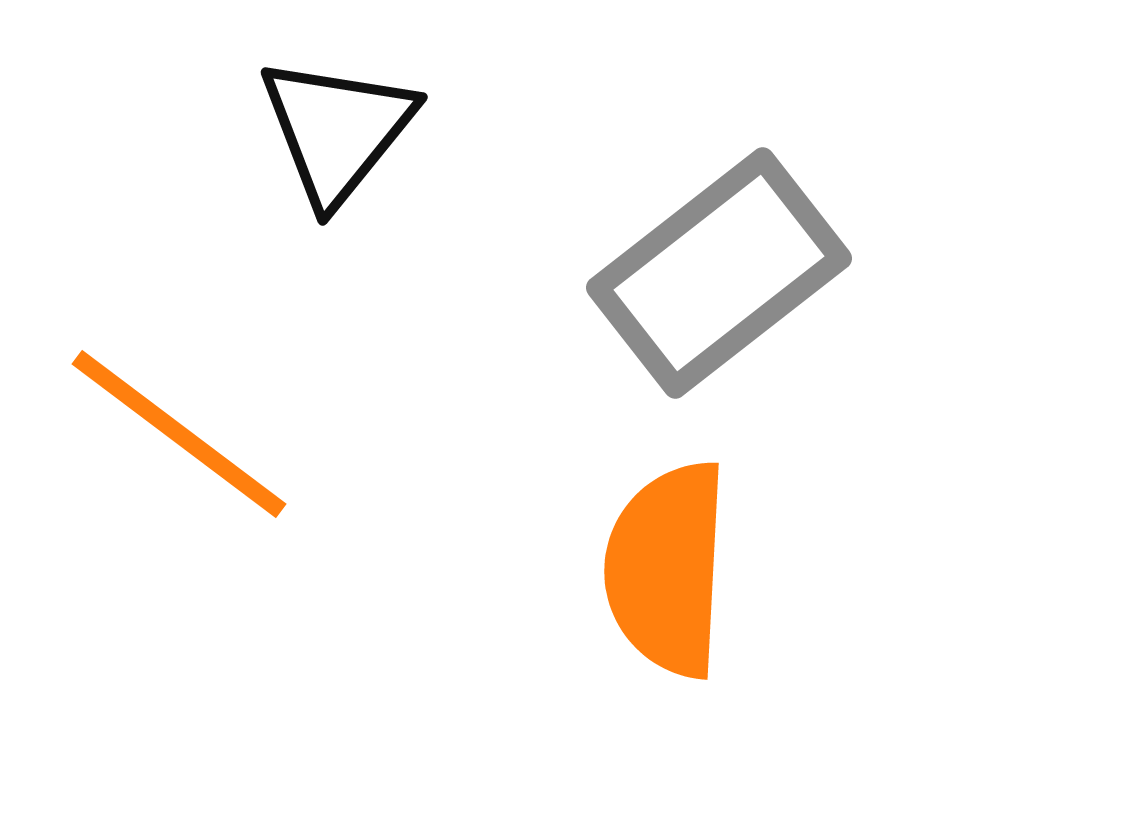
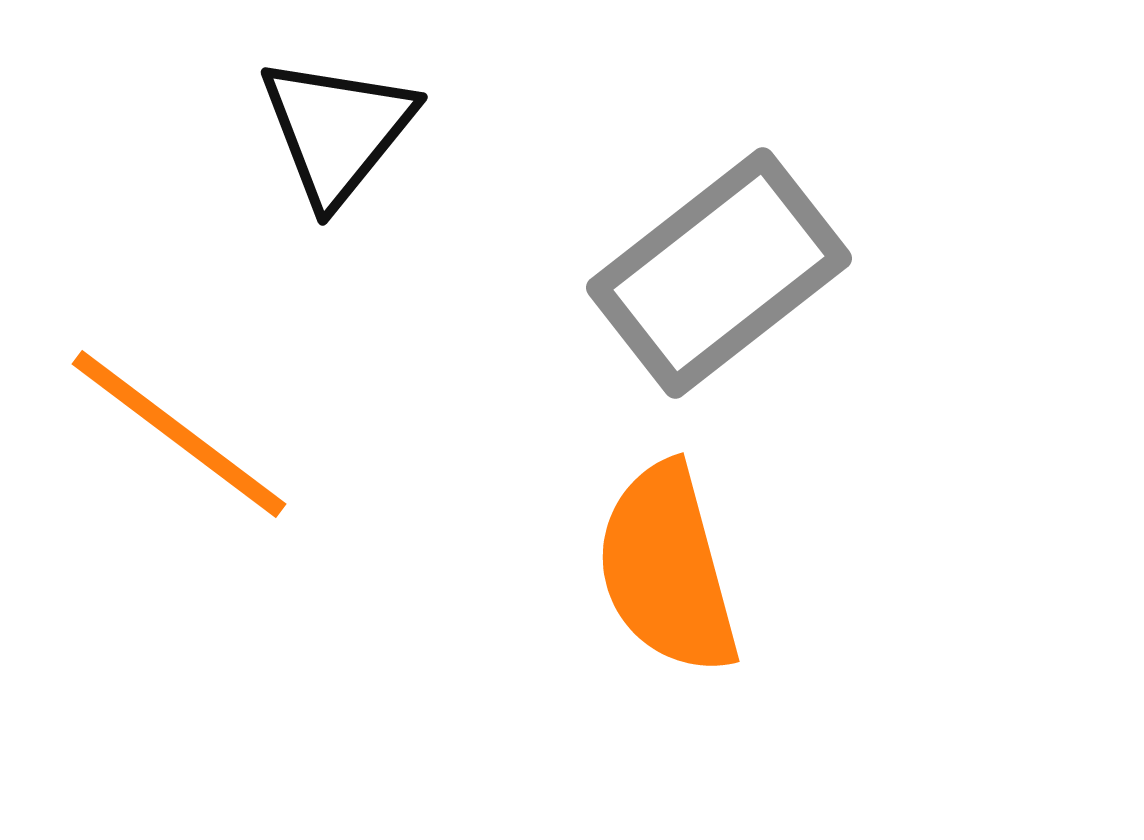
orange semicircle: rotated 18 degrees counterclockwise
